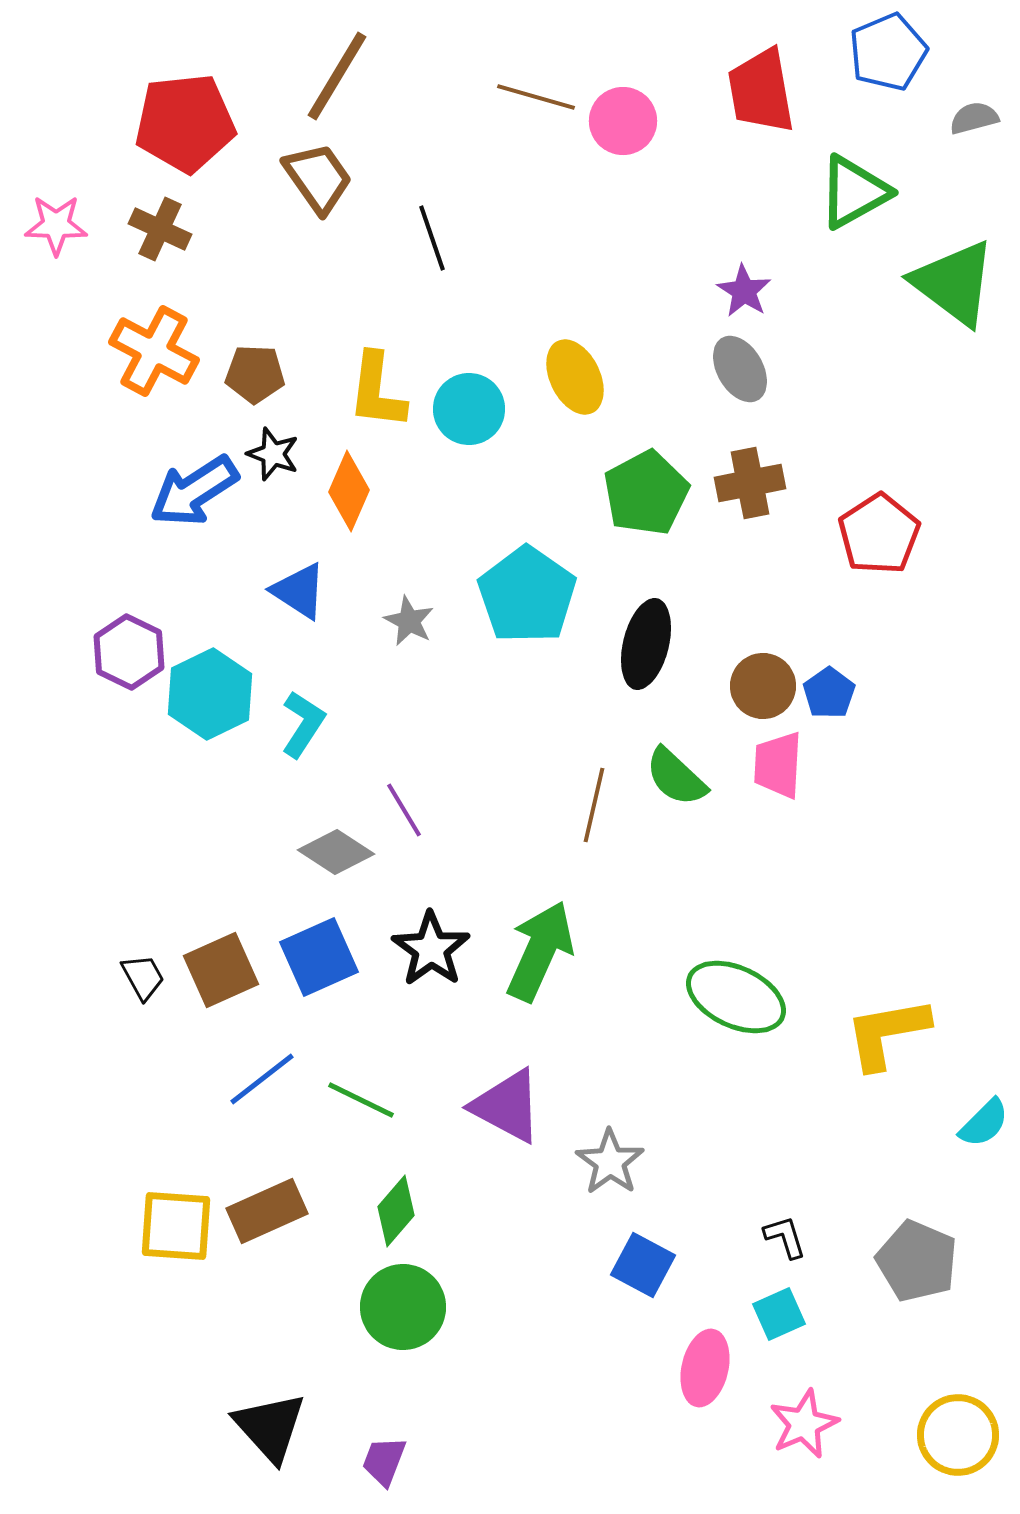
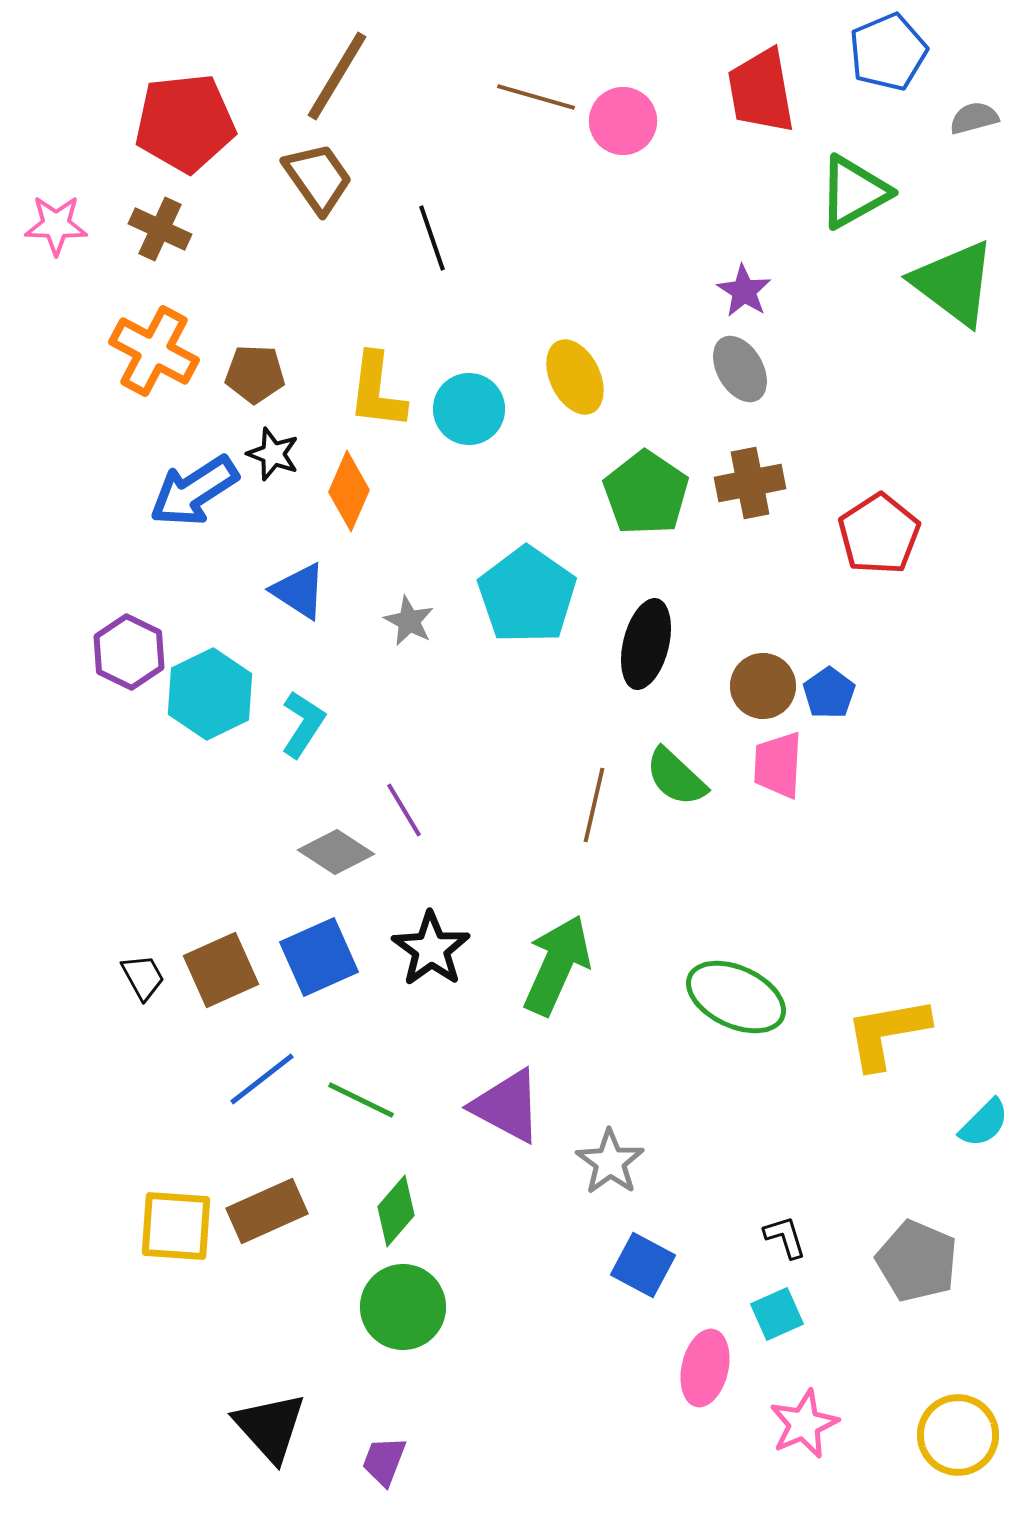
green pentagon at (646, 493): rotated 10 degrees counterclockwise
green arrow at (540, 951): moved 17 px right, 14 px down
cyan square at (779, 1314): moved 2 px left
